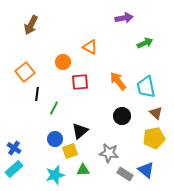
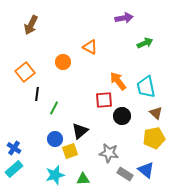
red square: moved 24 px right, 18 px down
green triangle: moved 9 px down
